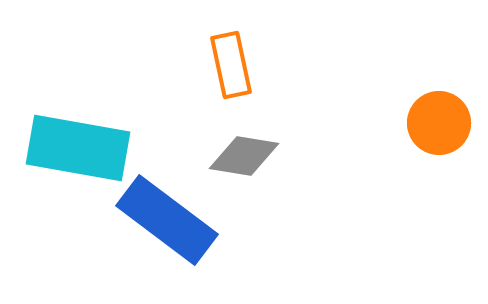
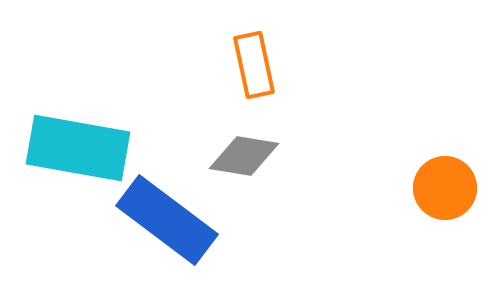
orange rectangle: moved 23 px right
orange circle: moved 6 px right, 65 px down
